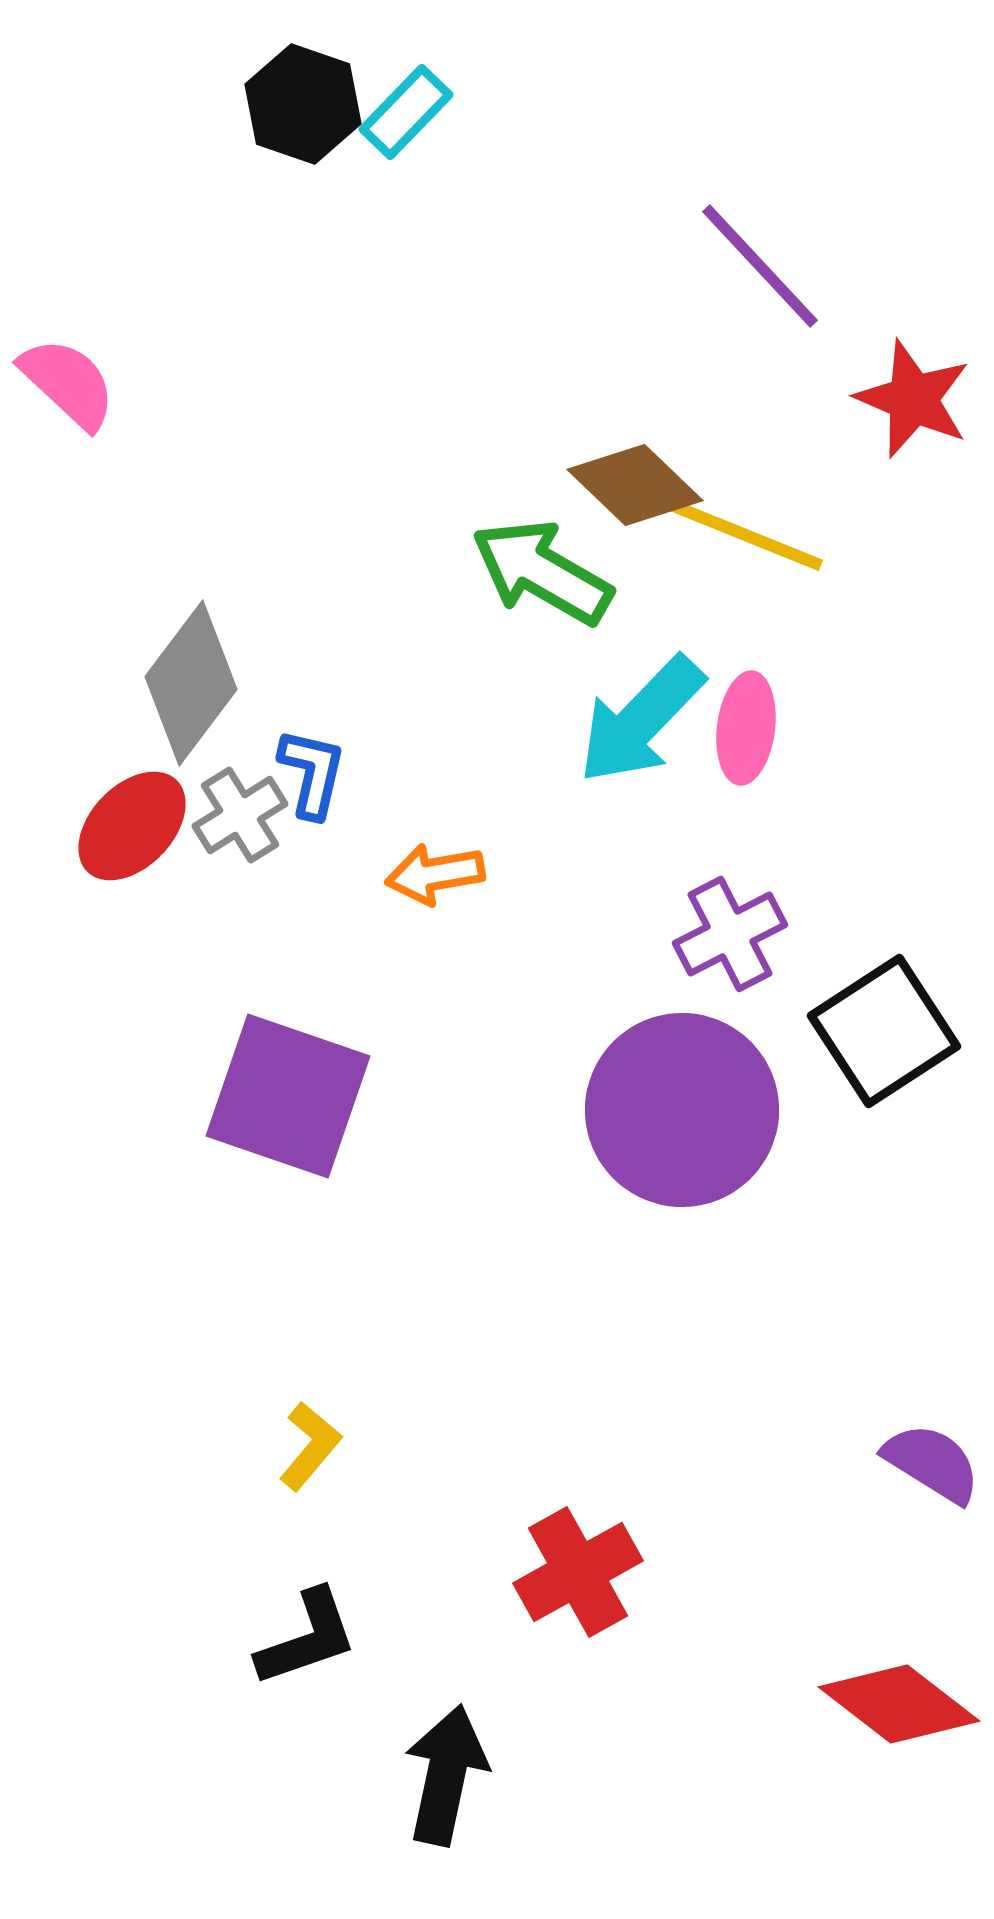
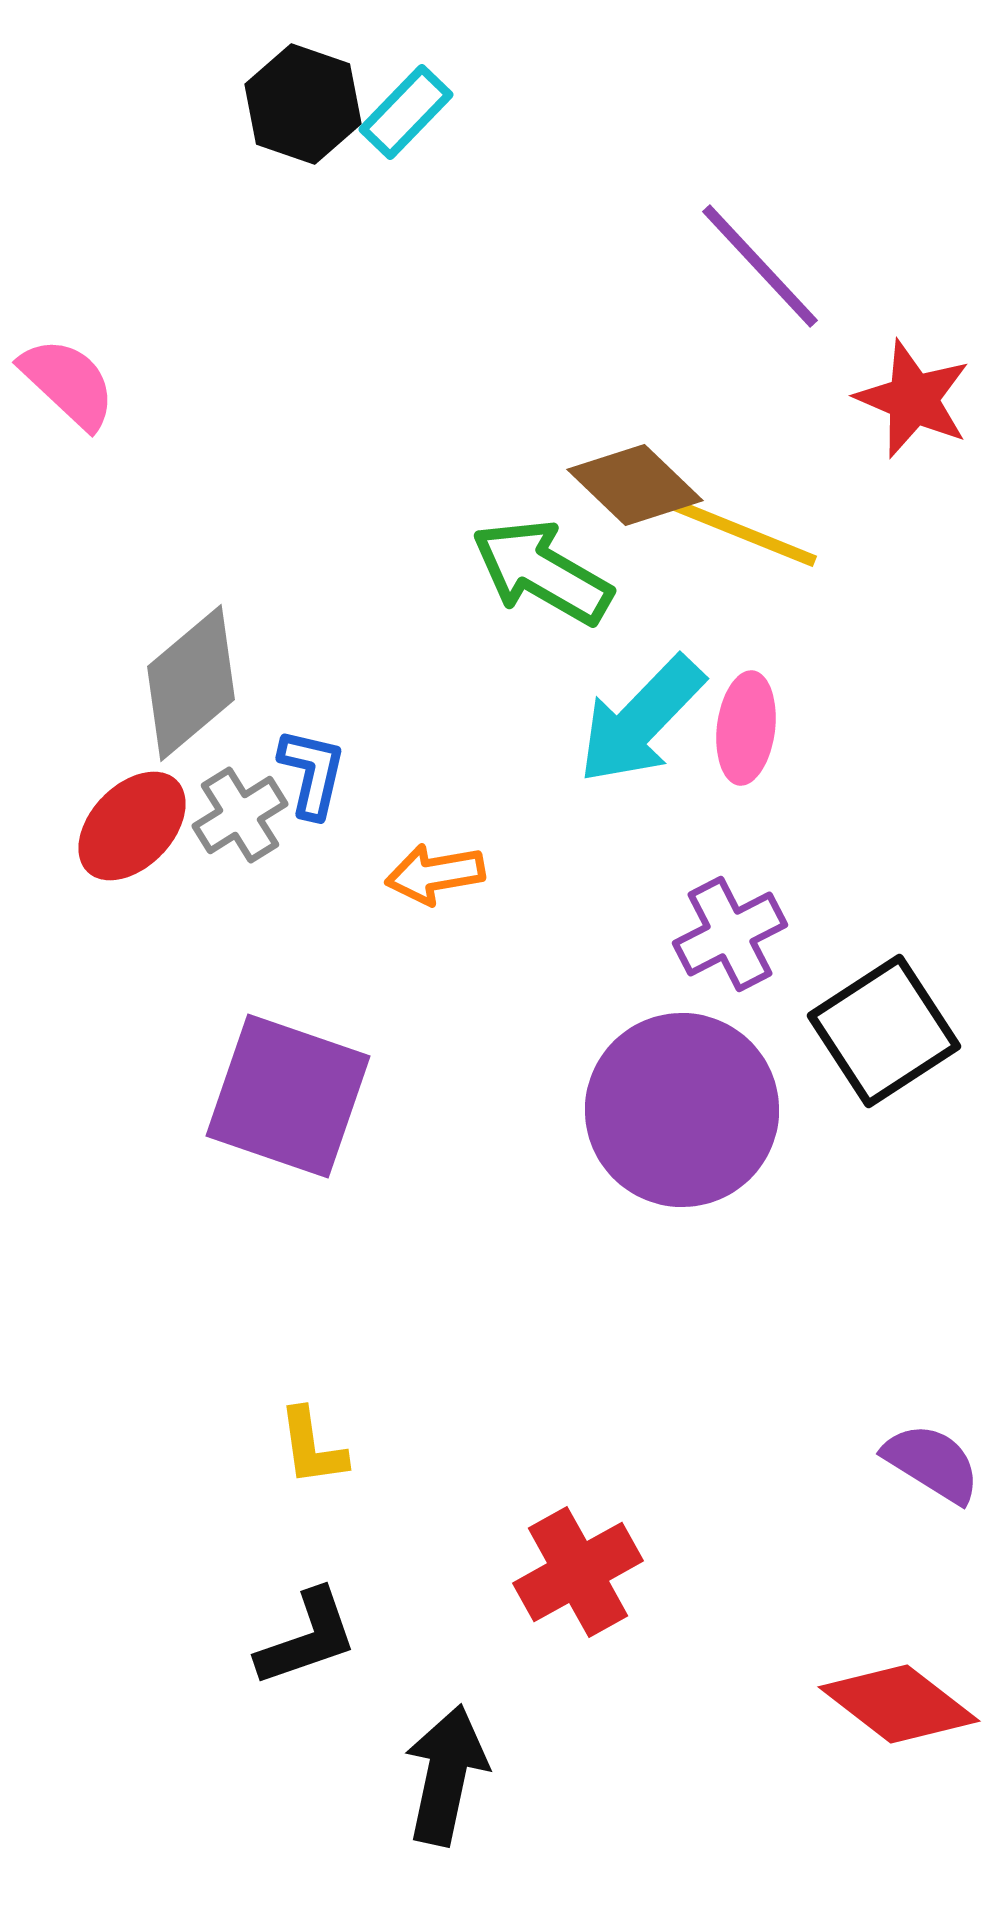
yellow line: moved 6 px left, 4 px up
gray diamond: rotated 13 degrees clockwise
yellow L-shape: moved 2 px right, 1 px down; rotated 132 degrees clockwise
